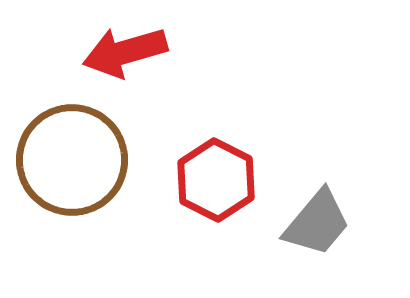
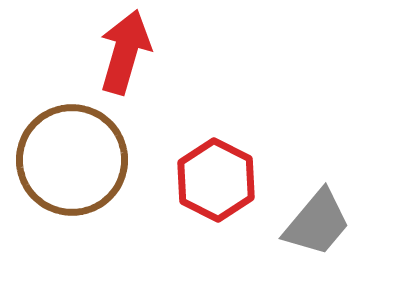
red arrow: rotated 122 degrees clockwise
